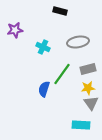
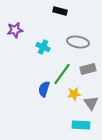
gray ellipse: rotated 20 degrees clockwise
yellow star: moved 14 px left, 6 px down
